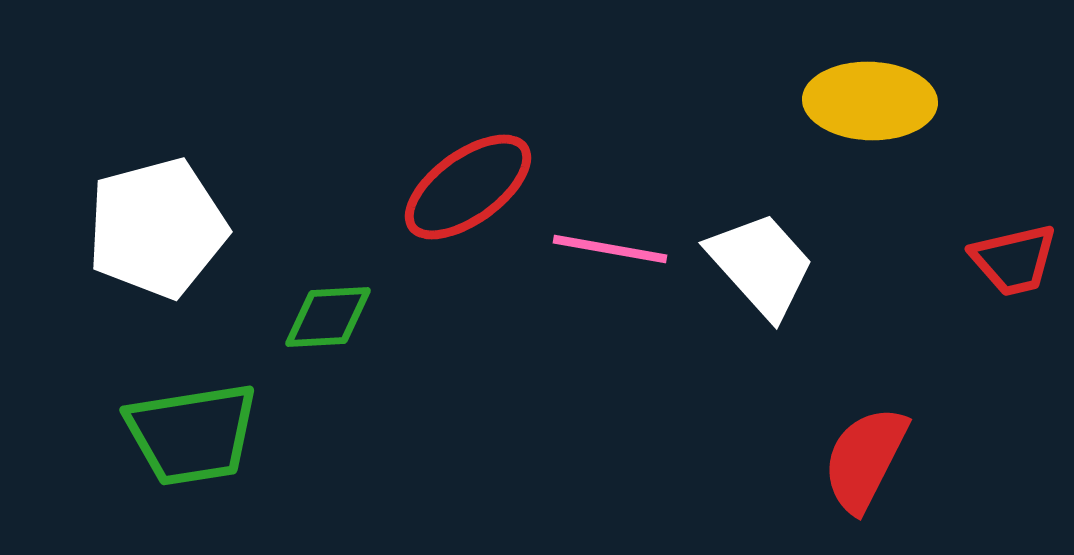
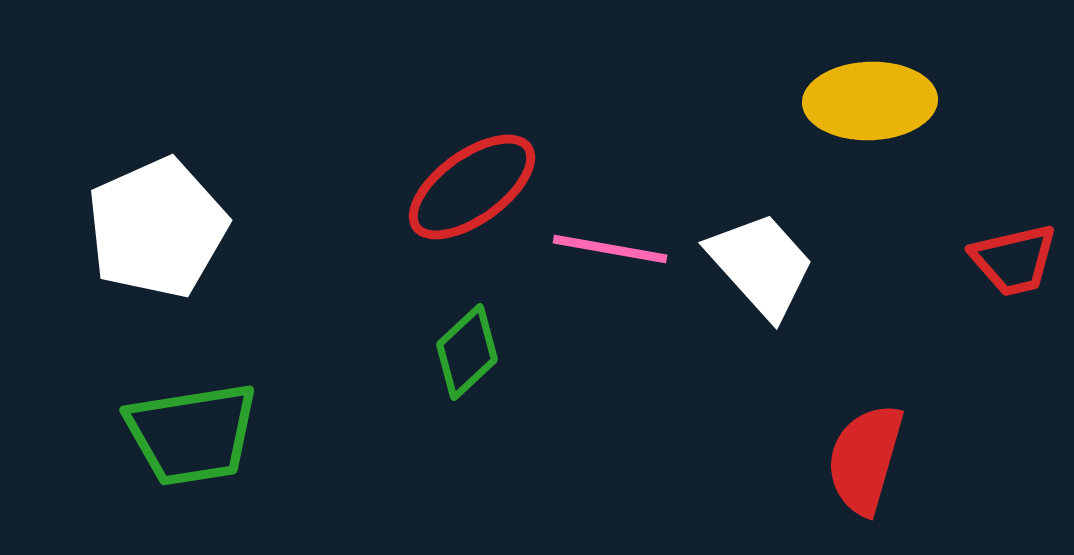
yellow ellipse: rotated 4 degrees counterclockwise
red ellipse: moved 4 px right
white pentagon: rotated 9 degrees counterclockwise
green diamond: moved 139 px right, 35 px down; rotated 40 degrees counterclockwise
red semicircle: rotated 11 degrees counterclockwise
